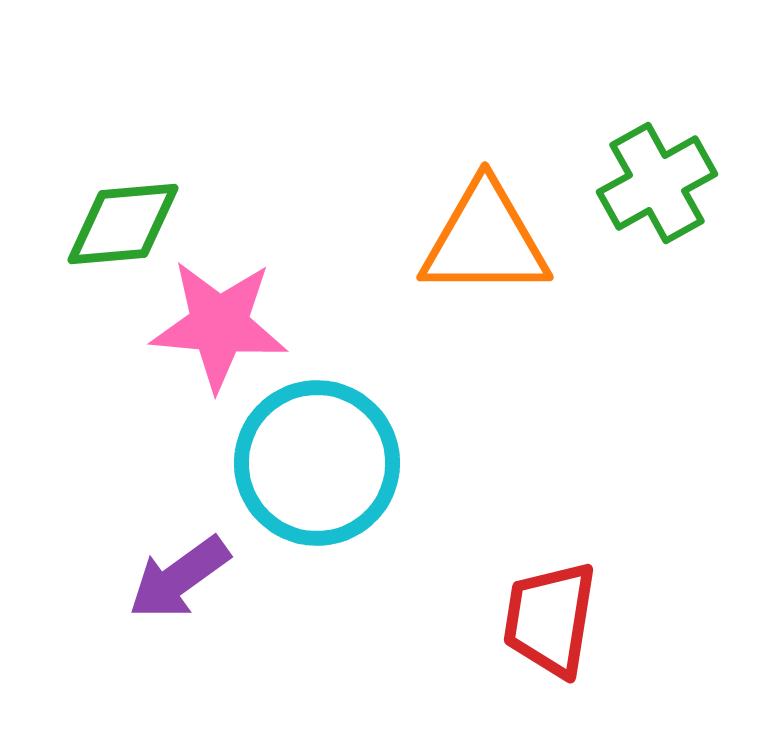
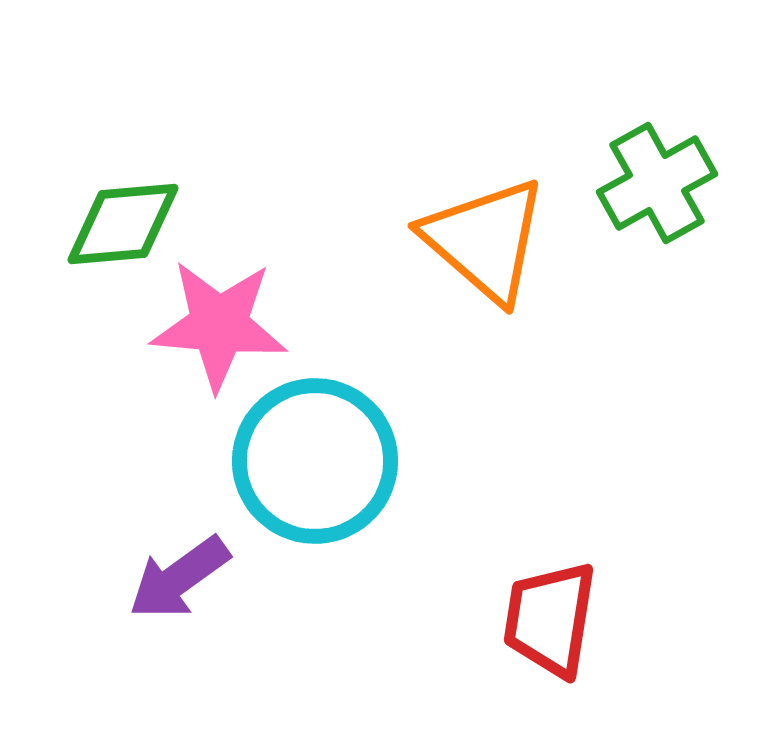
orange triangle: rotated 41 degrees clockwise
cyan circle: moved 2 px left, 2 px up
